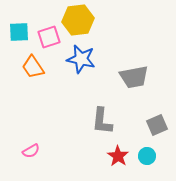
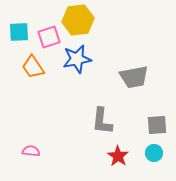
blue star: moved 4 px left; rotated 24 degrees counterclockwise
gray square: rotated 20 degrees clockwise
pink semicircle: rotated 144 degrees counterclockwise
cyan circle: moved 7 px right, 3 px up
